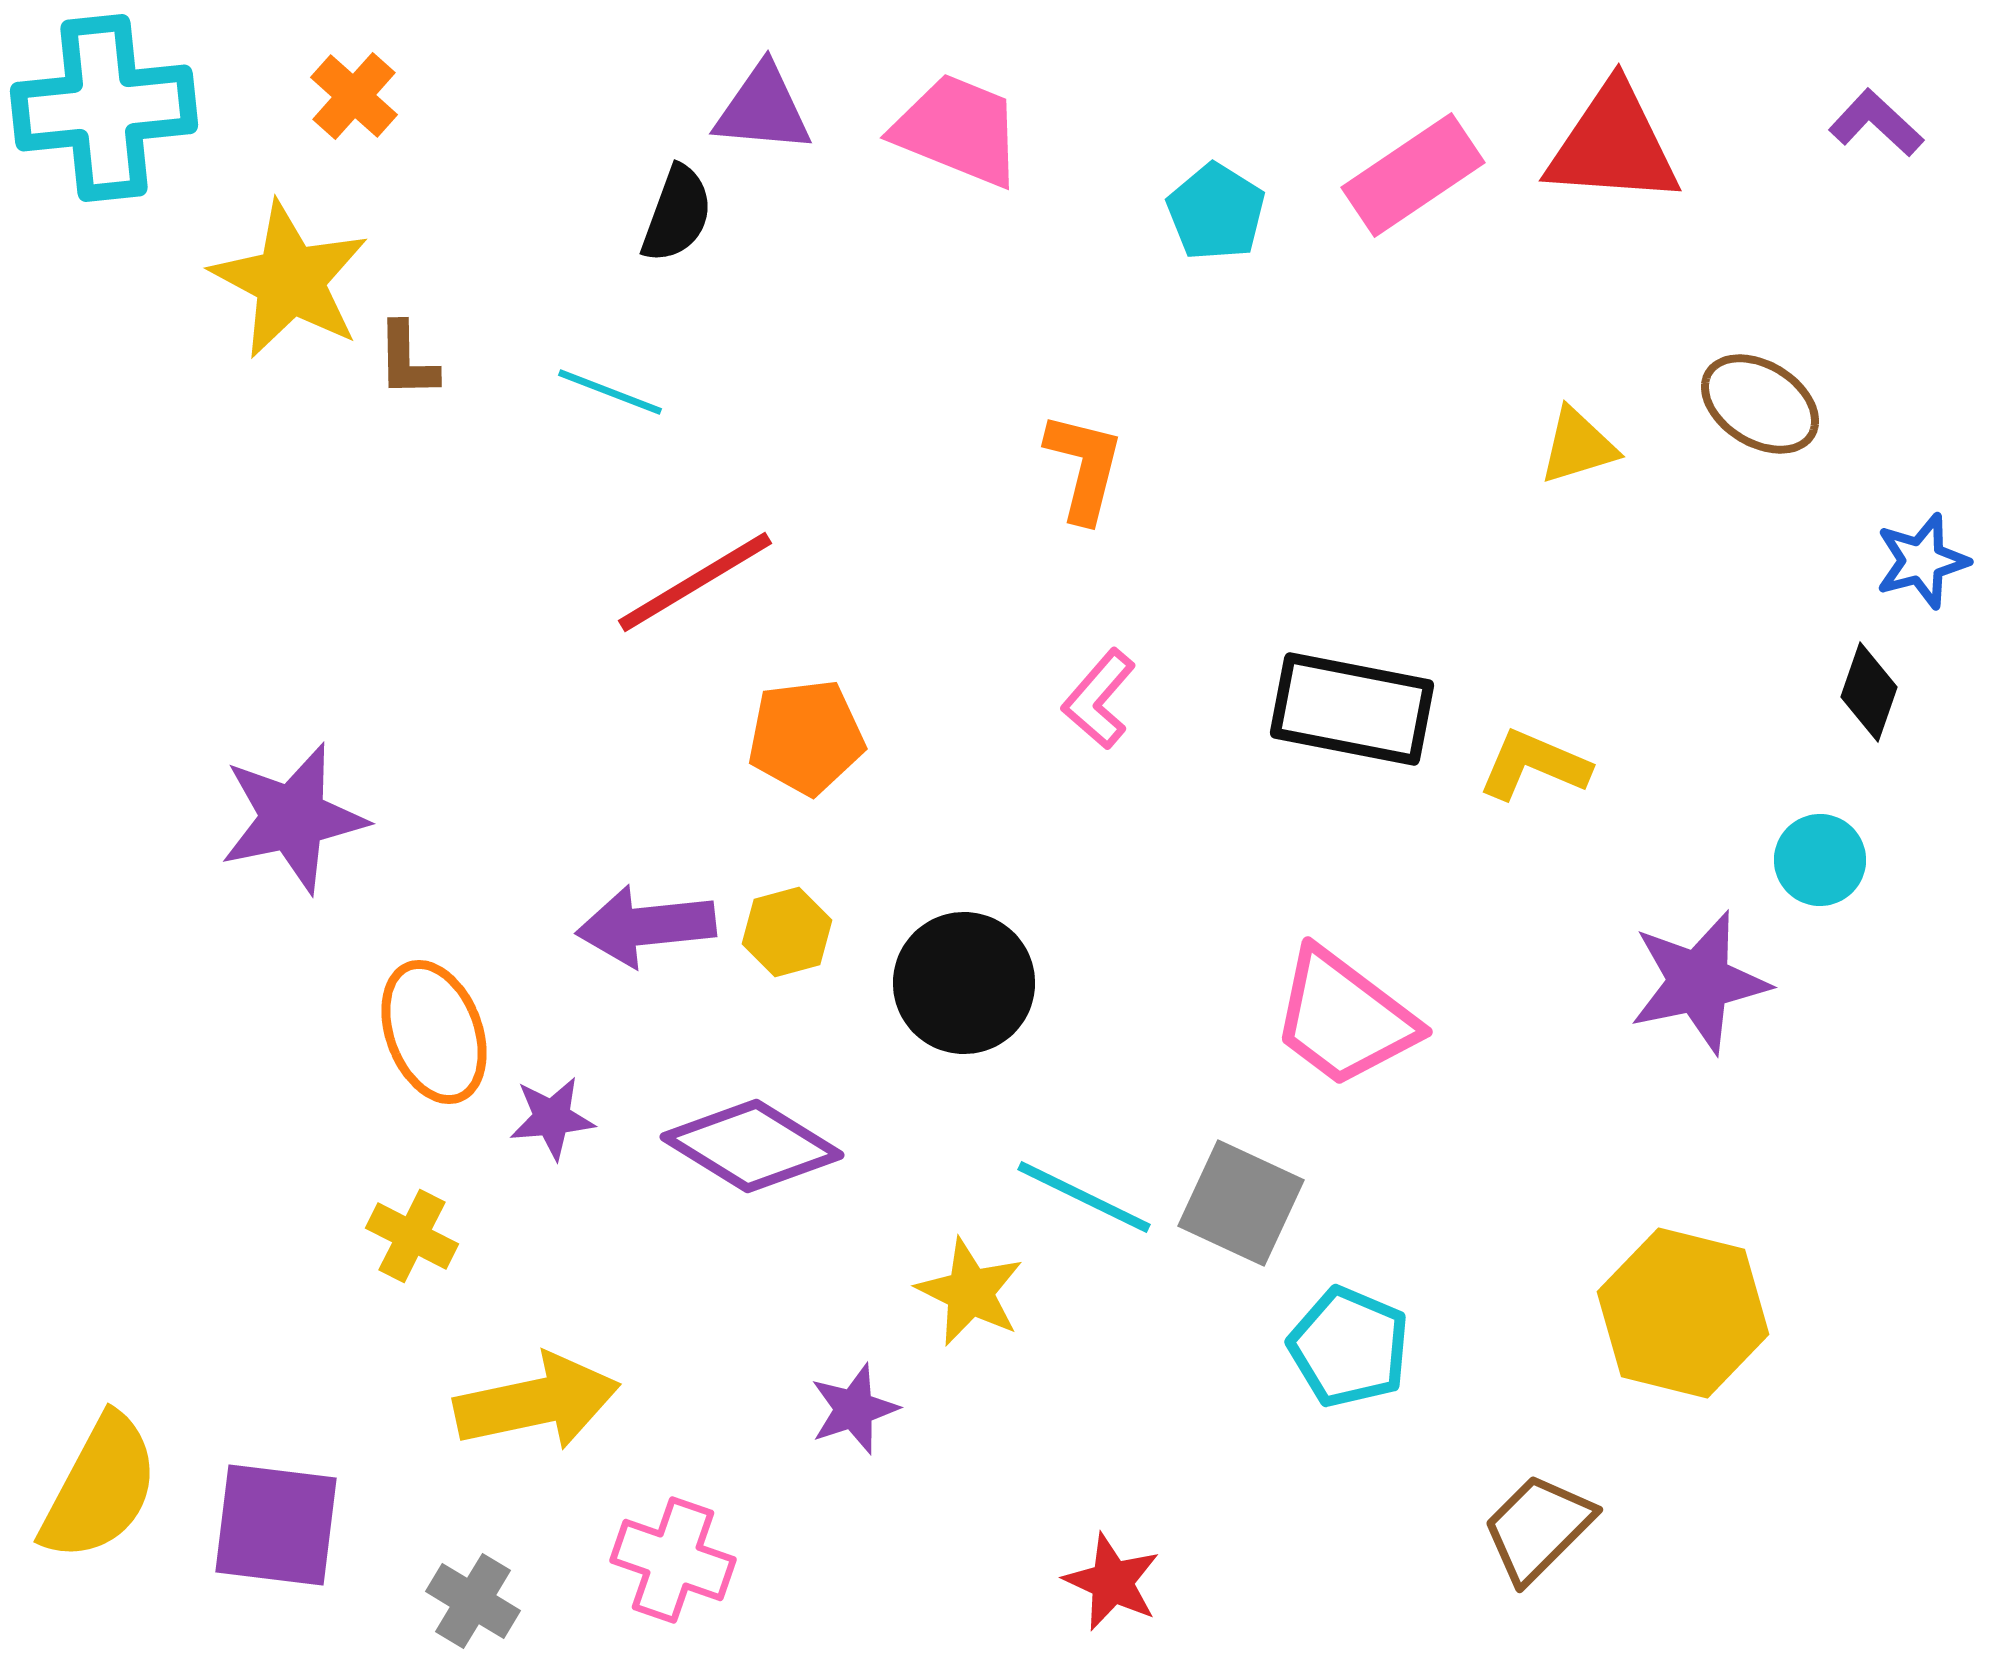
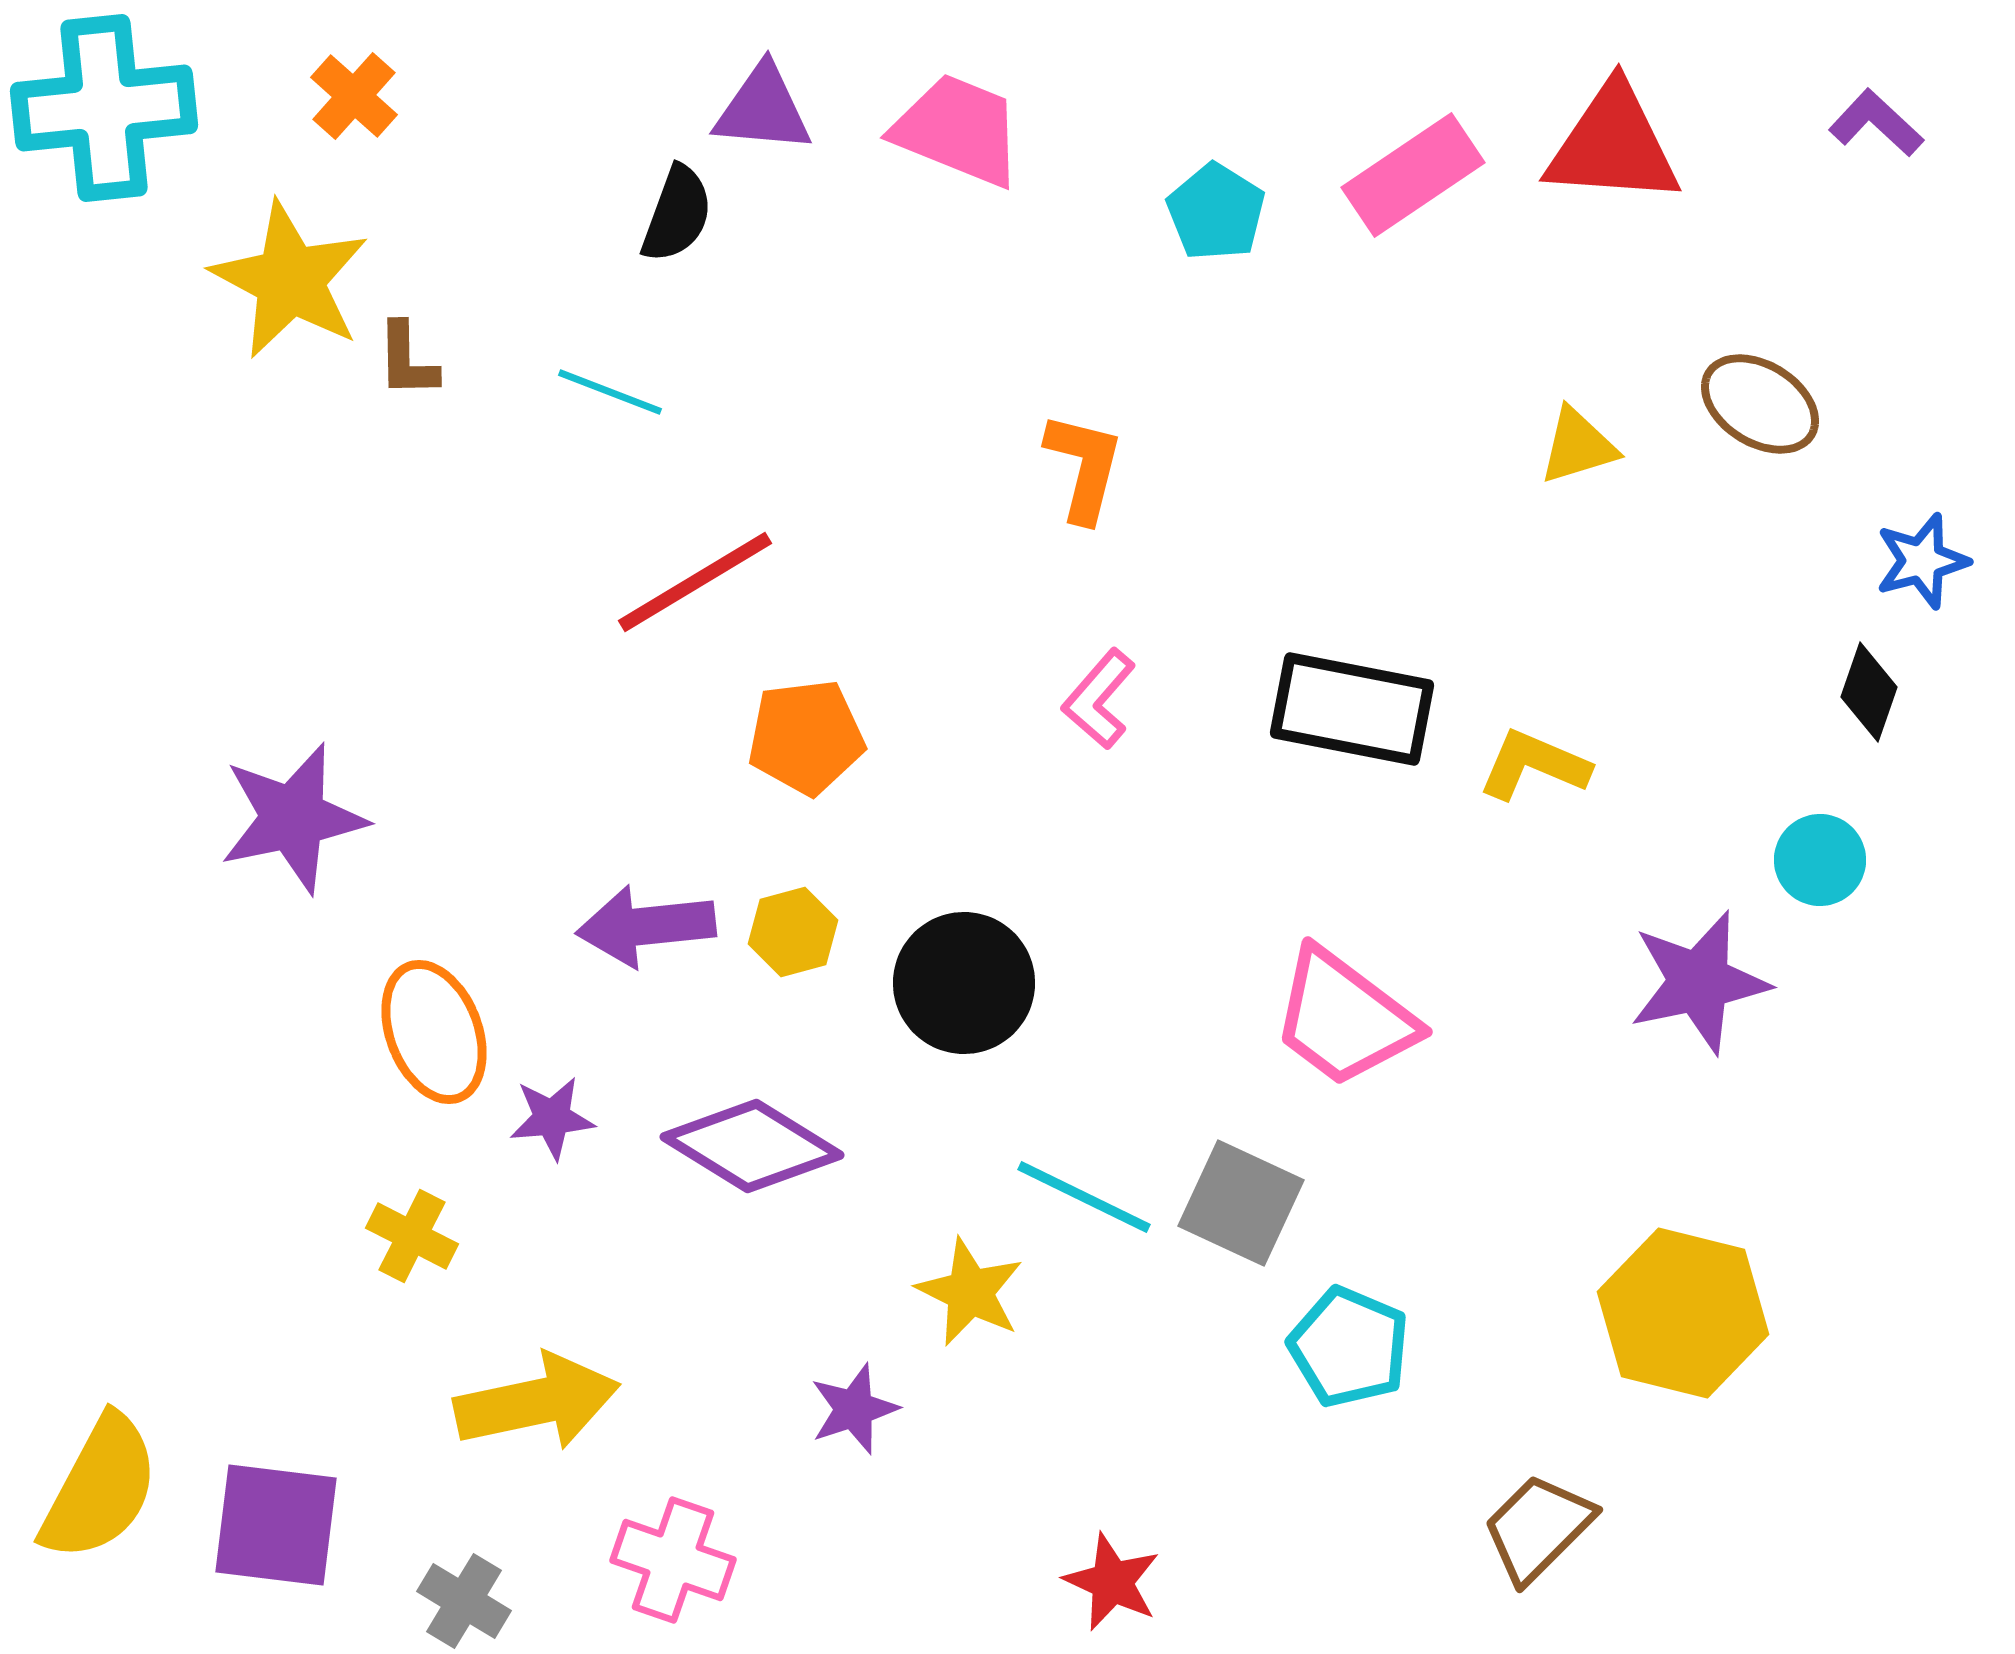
yellow hexagon at (787, 932): moved 6 px right
gray cross at (473, 1601): moved 9 px left
